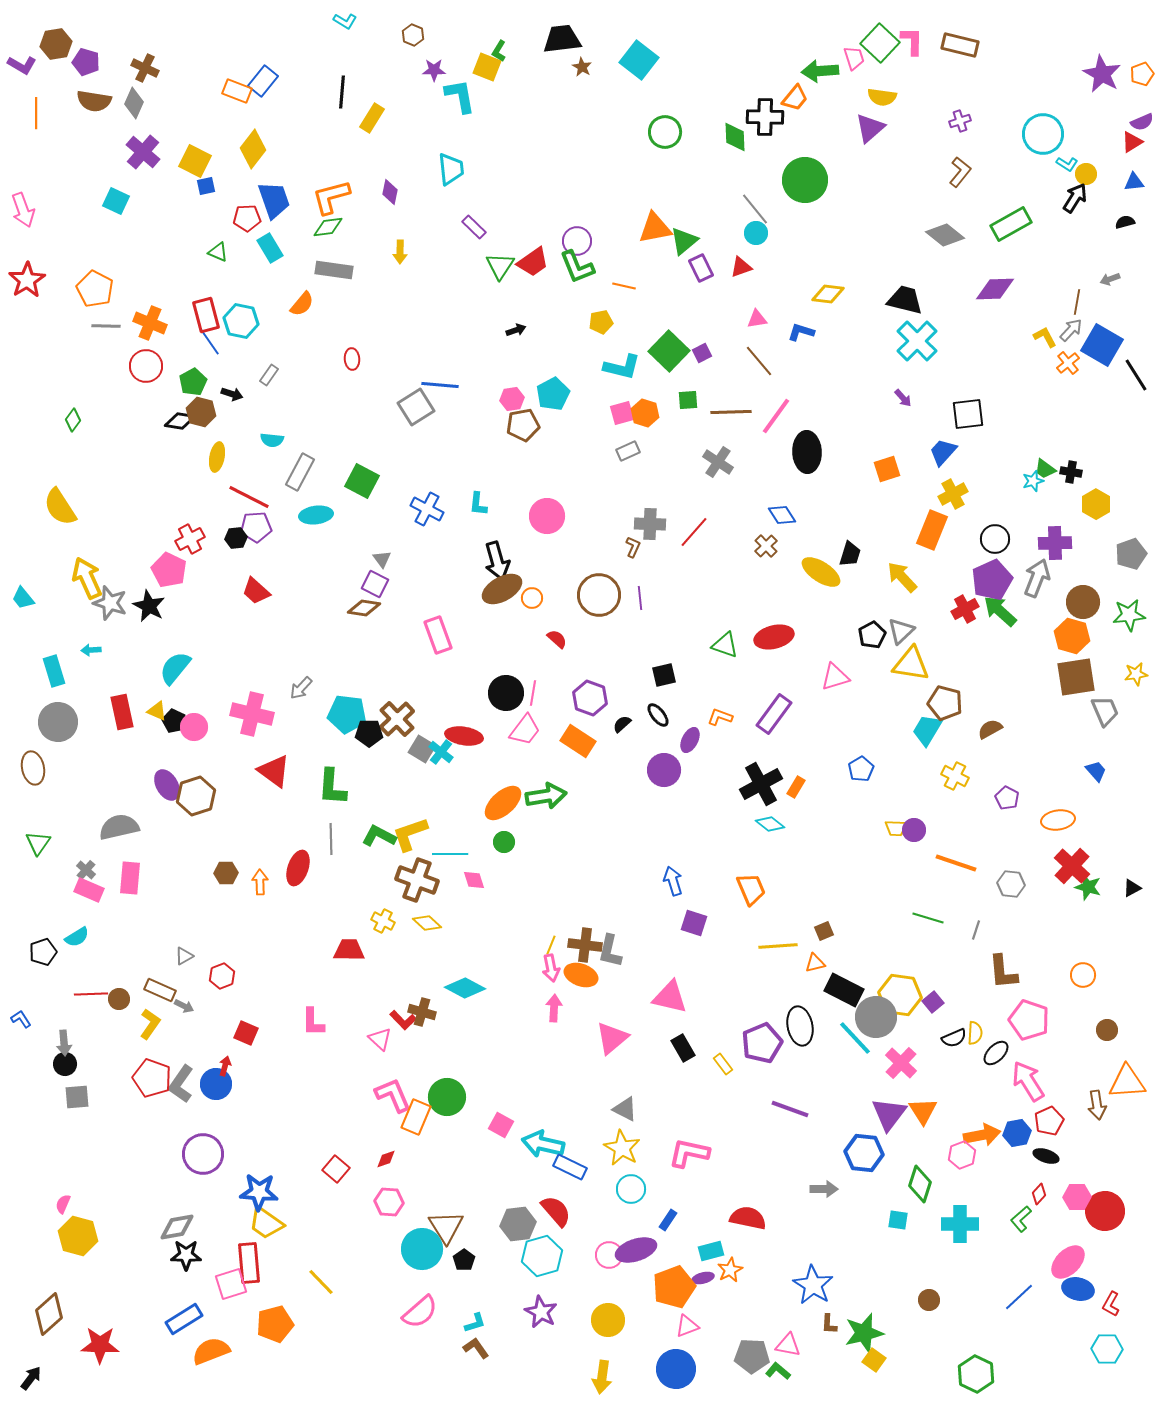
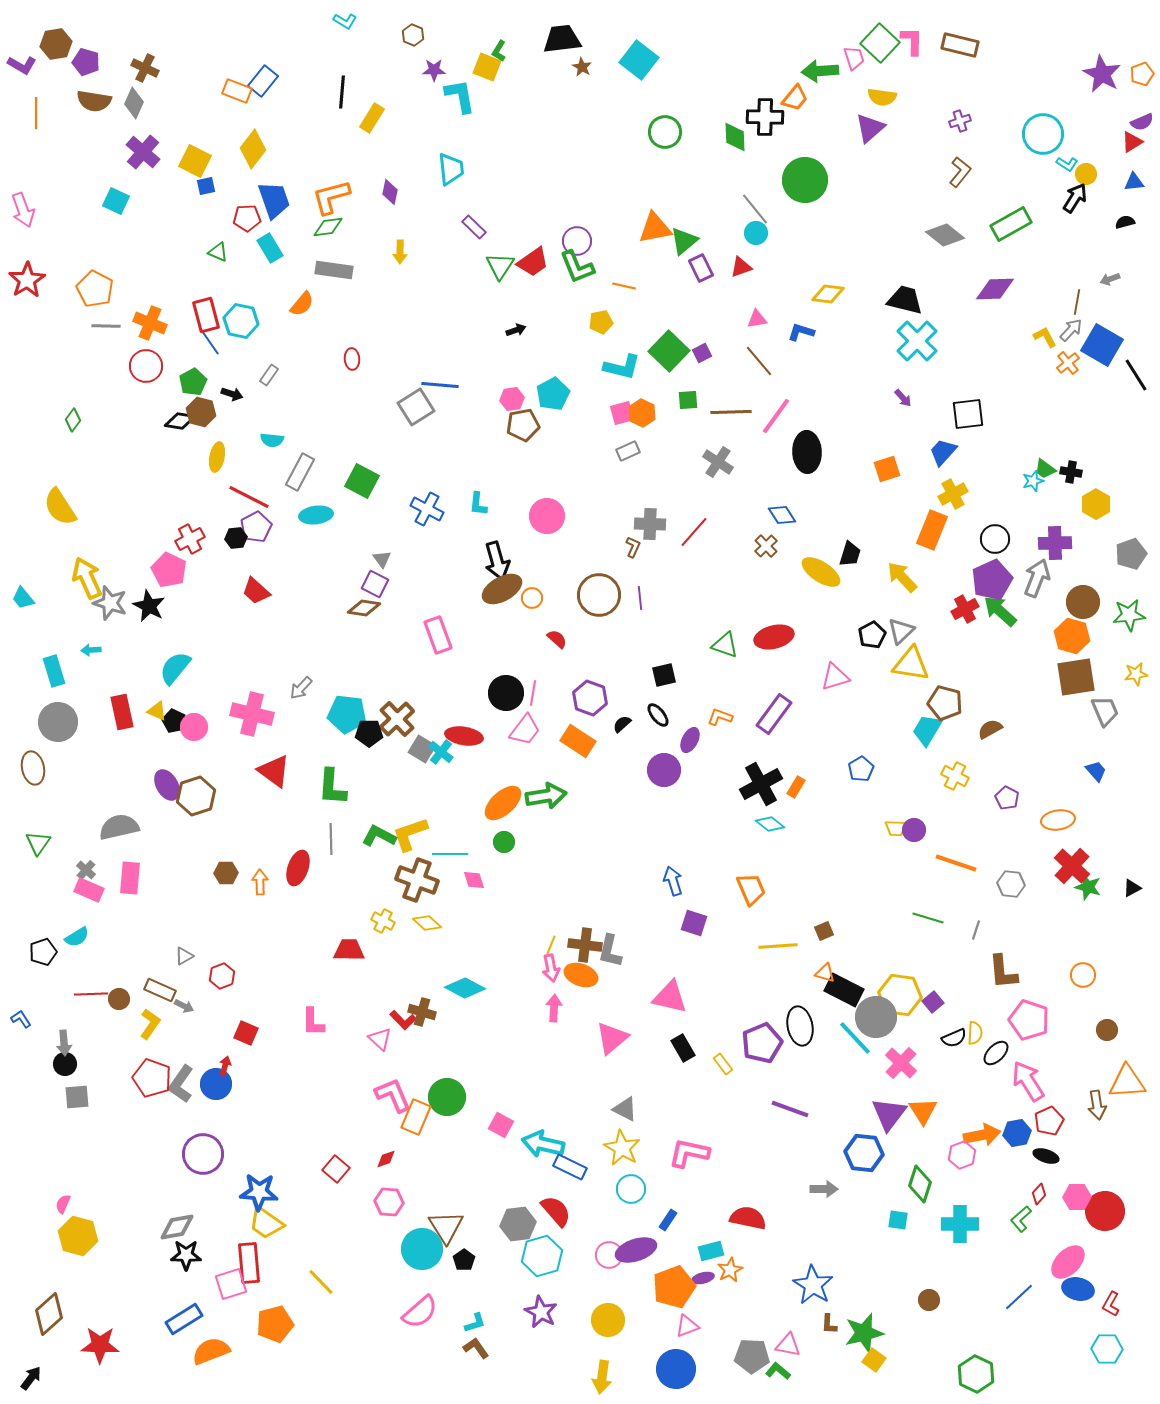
orange hexagon at (645, 413): moved 3 px left; rotated 8 degrees clockwise
purple pentagon at (256, 527): rotated 24 degrees counterclockwise
orange triangle at (815, 963): moved 10 px right, 10 px down; rotated 30 degrees clockwise
